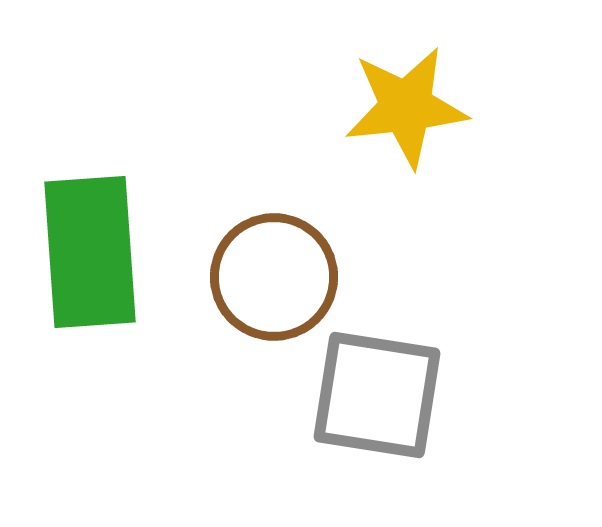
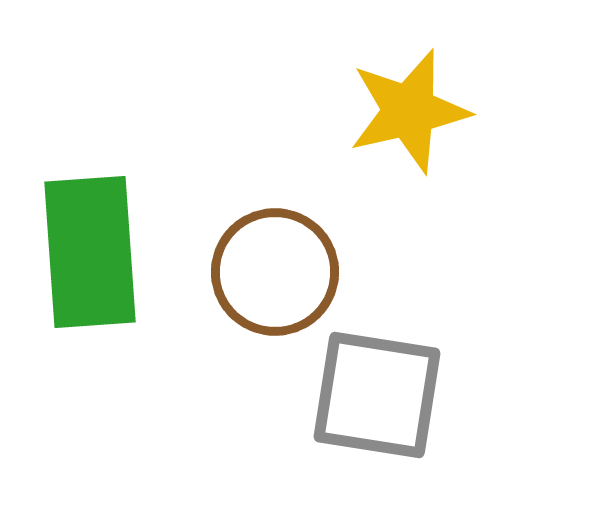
yellow star: moved 3 px right, 4 px down; rotated 7 degrees counterclockwise
brown circle: moved 1 px right, 5 px up
